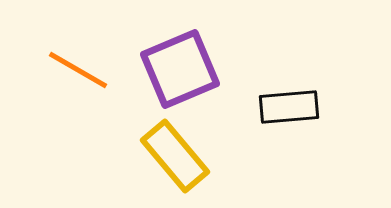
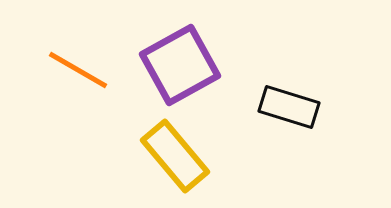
purple square: moved 4 px up; rotated 6 degrees counterclockwise
black rectangle: rotated 22 degrees clockwise
